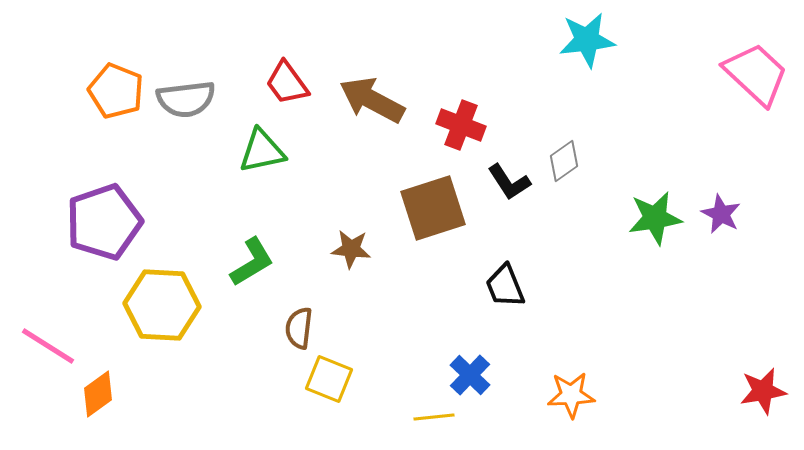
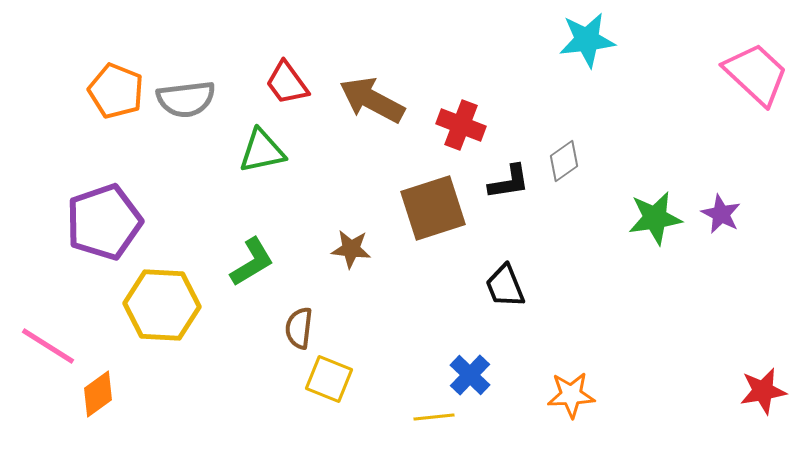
black L-shape: rotated 66 degrees counterclockwise
